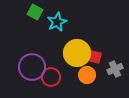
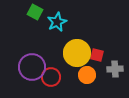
red square: moved 2 px right, 2 px up
gray cross: rotated 21 degrees clockwise
